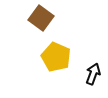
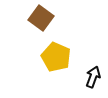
black arrow: moved 3 px down
